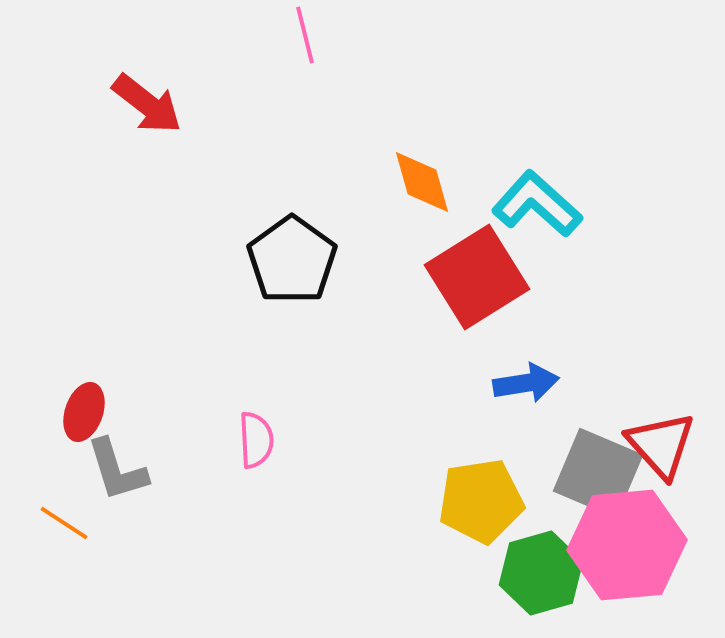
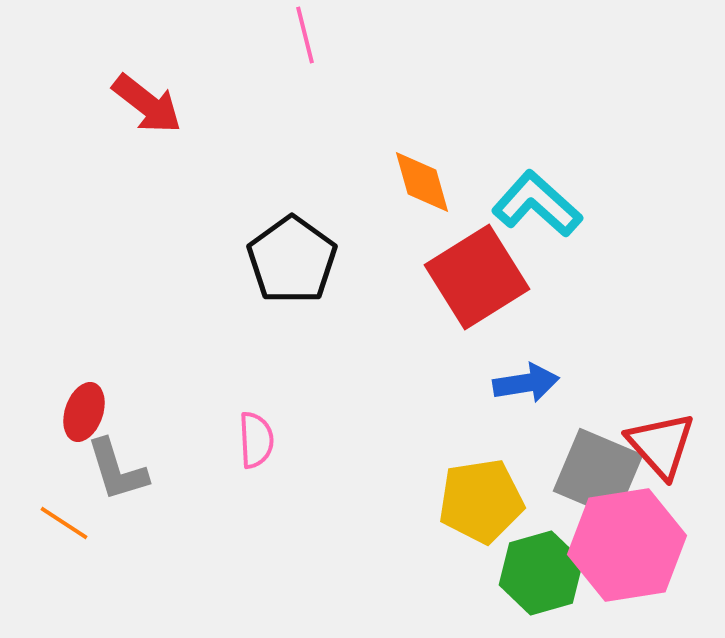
pink hexagon: rotated 4 degrees counterclockwise
